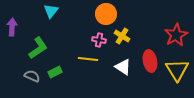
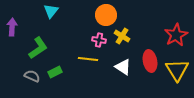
orange circle: moved 1 px down
